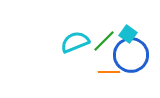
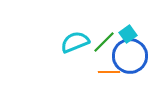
cyan square: rotated 18 degrees clockwise
green line: moved 1 px down
blue circle: moved 1 px left, 1 px down
